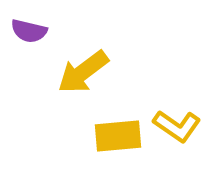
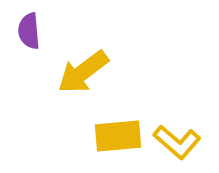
purple semicircle: rotated 72 degrees clockwise
yellow L-shape: moved 16 px down; rotated 6 degrees clockwise
